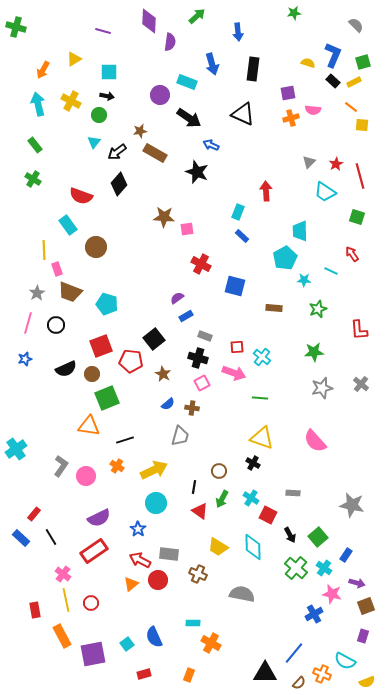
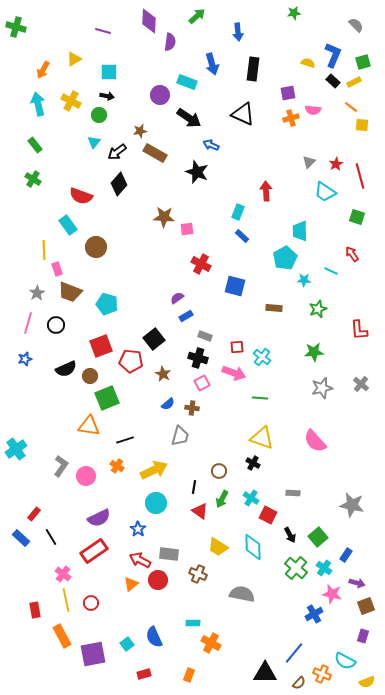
brown circle at (92, 374): moved 2 px left, 2 px down
